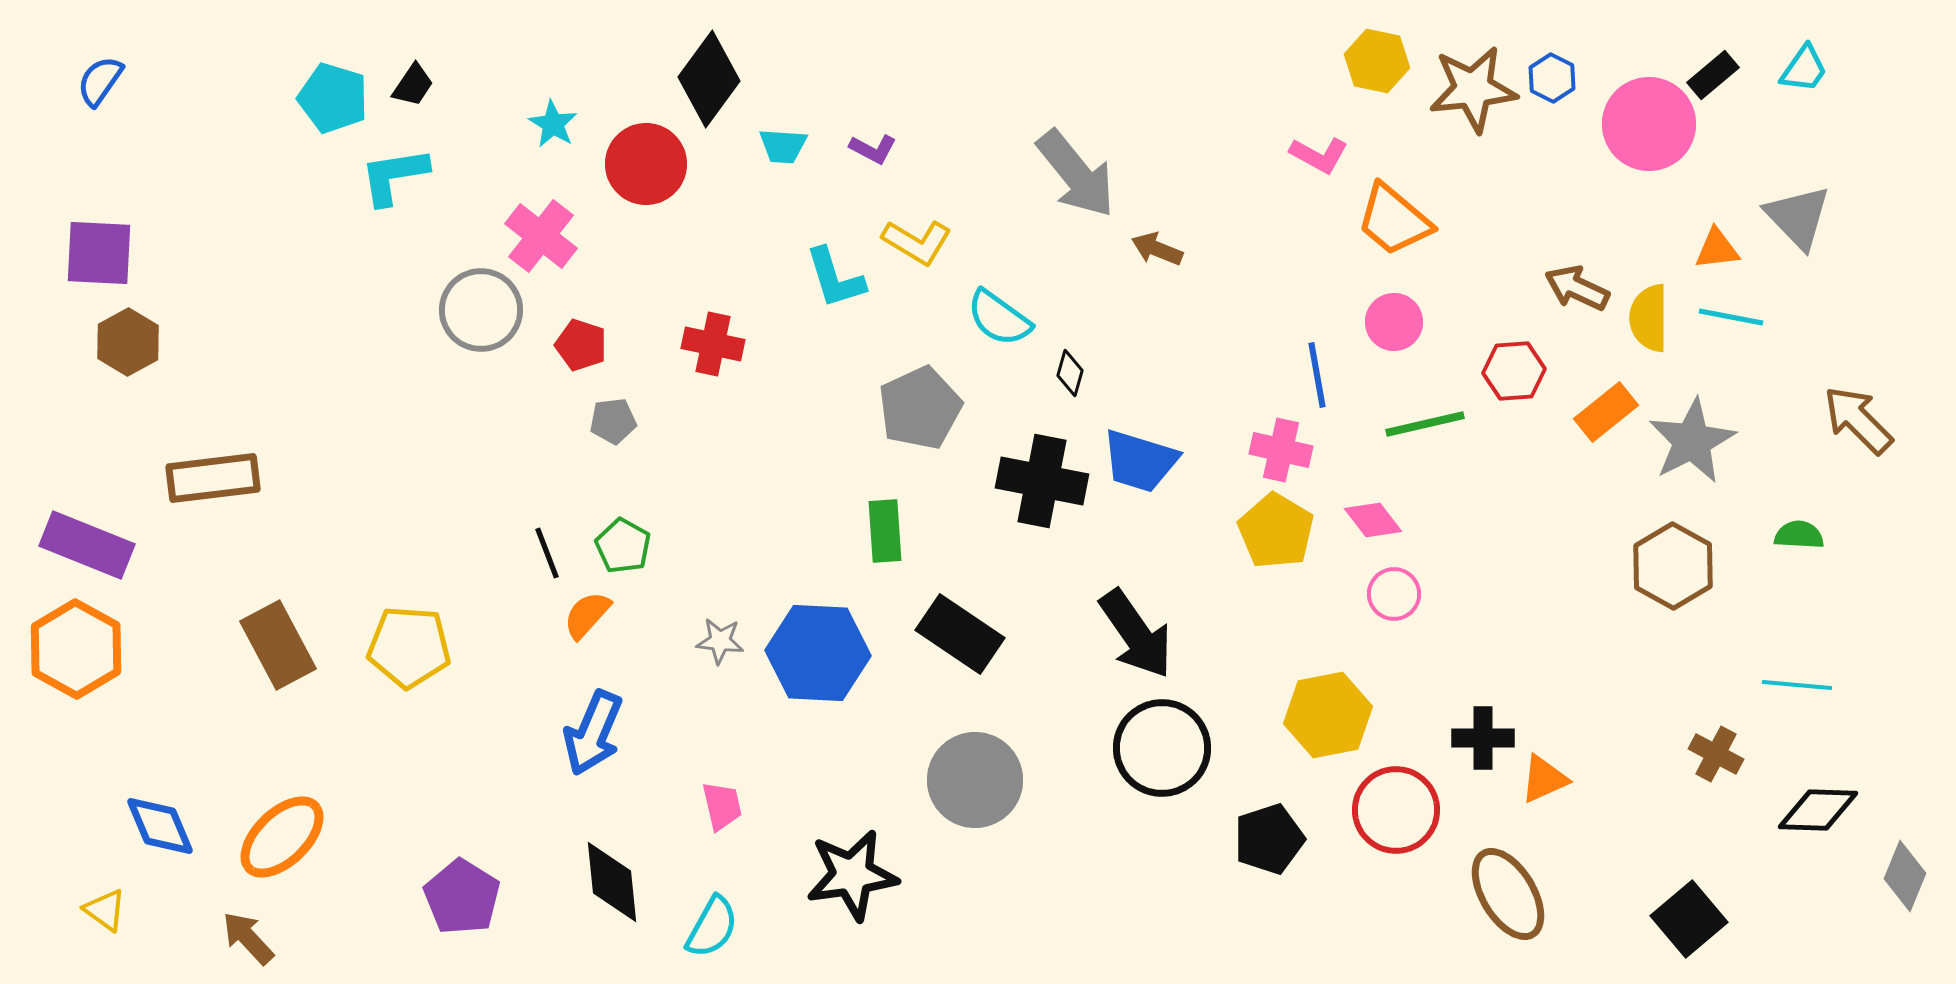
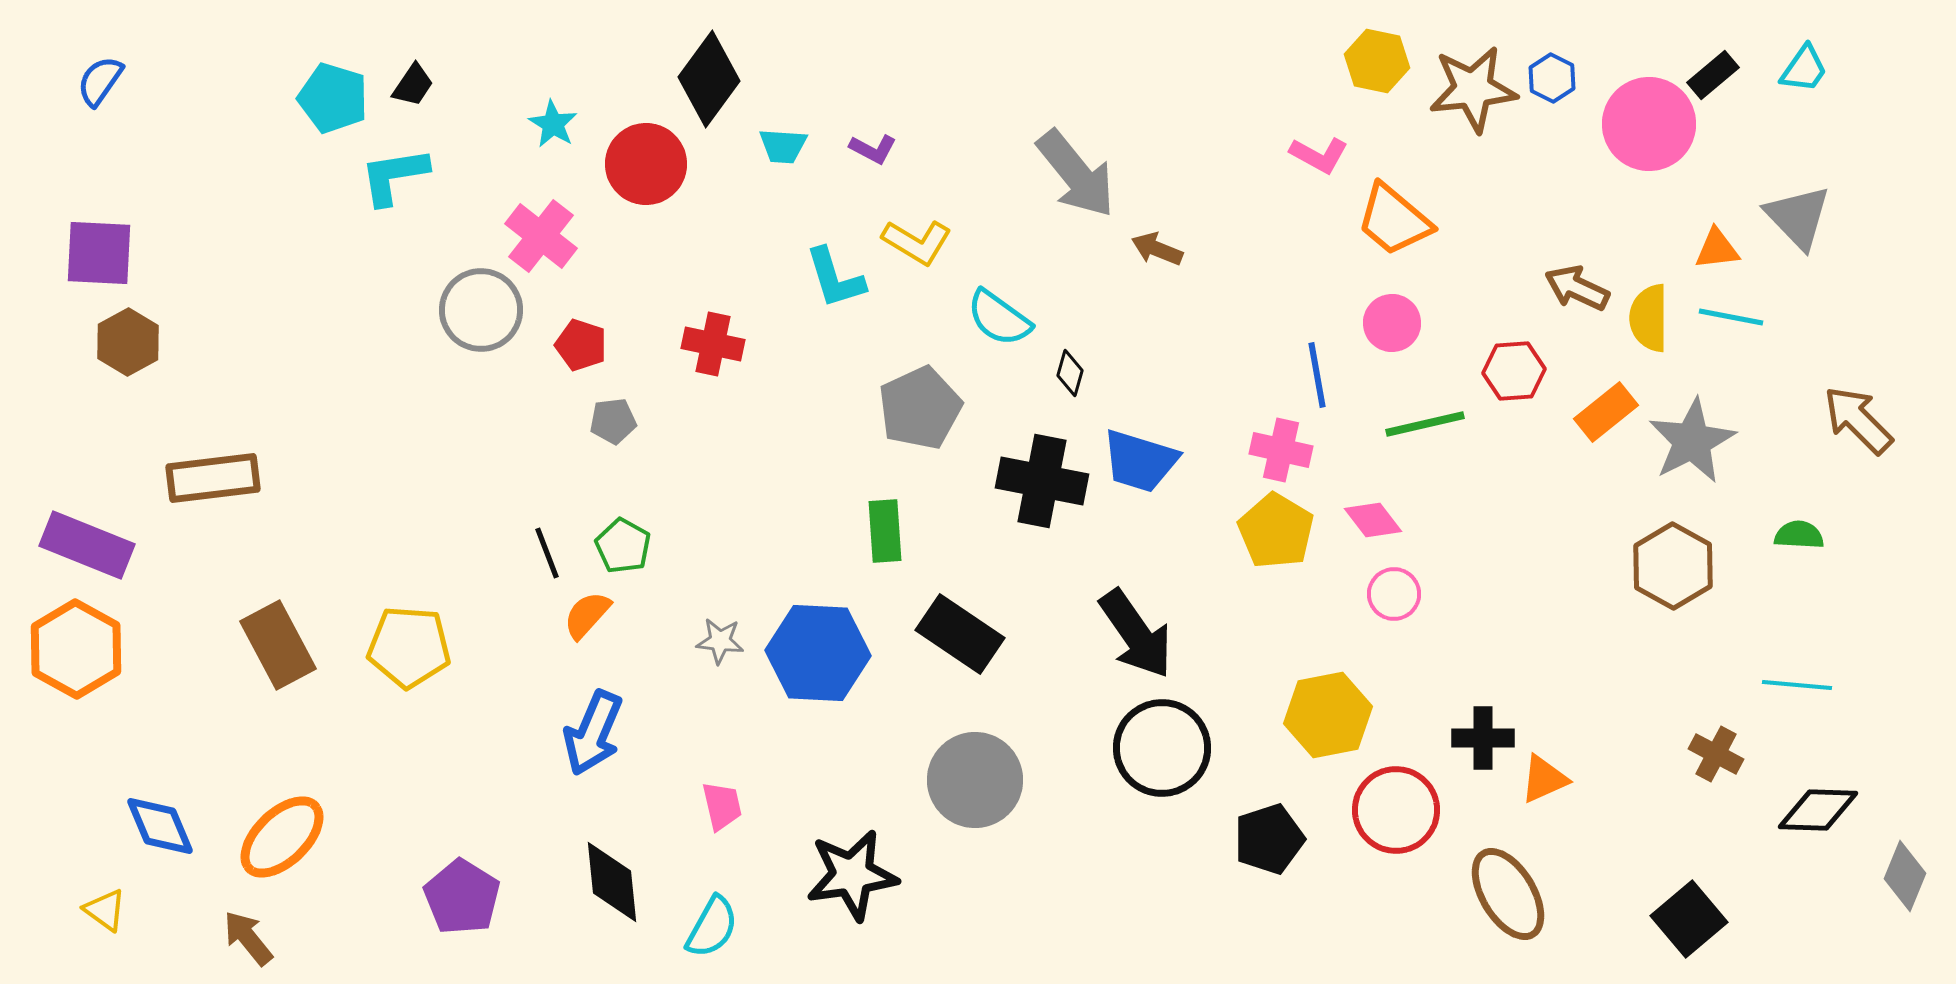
pink circle at (1394, 322): moved 2 px left, 1 px down
brown arrow at (248, 938): rotated 4 degrees clockwise
